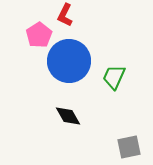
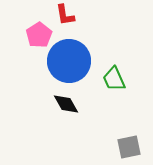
red L-shape: rotated 35 degrees counterclockwise
green trapezoid: moved 2 px down; rotated 48 degrees counterclockwise
black diamond: moved 2 px left, 12 px up
